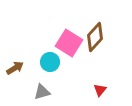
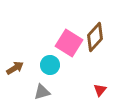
cyan circle: moved 3 px down
